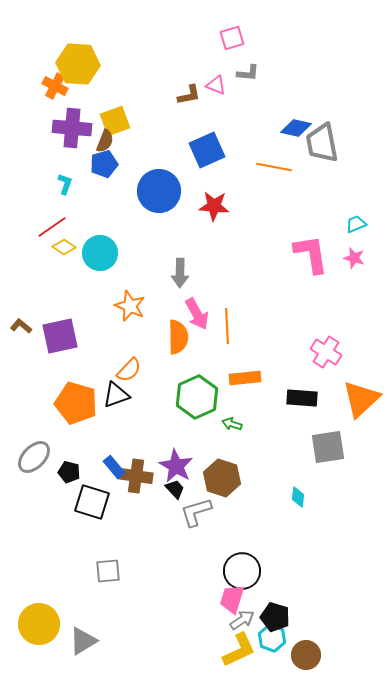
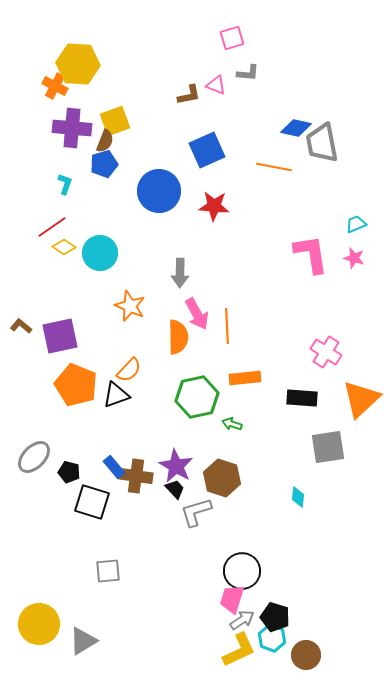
green hexagon at (197, 397): rotated 12 degrees clockwise
orange pentagon at (76, 403): moved 18 px up; rotated 6 degrees clockwise
